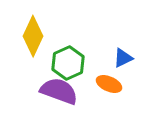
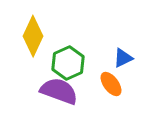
orange ellipse: moved 2 px right; rotated 30 degrees clockwise
